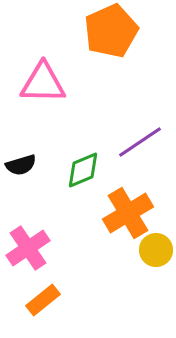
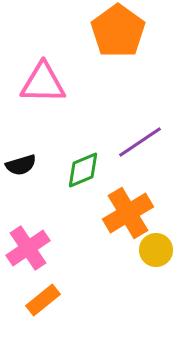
orange pentagon: moved 7 px right; rotated 12 degrees counterclockwise
